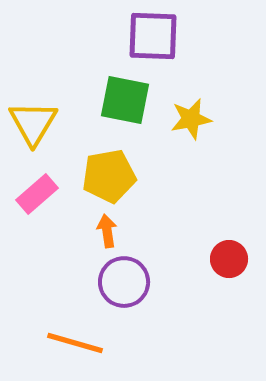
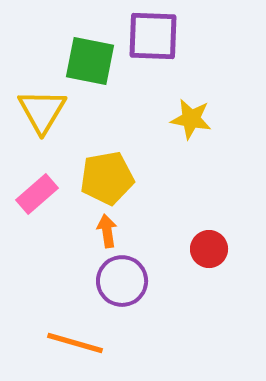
green square: moved 35 px left, 39 px up
yellow star: rotated 21 degrees clockwise
yellow triangle: moved 9 px right, 12 px up
yellow pentagon: moved 2 px left, 2 px down
red circle: moved 20 px left, 10 px up
purple circle: moved 2 px left, 1 px up
